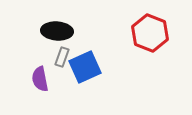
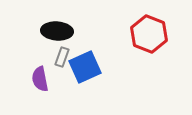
red hexagon: moved 1 px left, 1 px down
